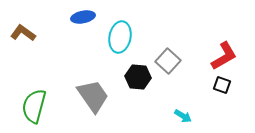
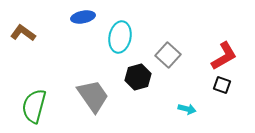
gray square: moved 6 px up
black hexagon: rotated 20 degrees counterclockwise
cyan arrow: moved 4 px right, 7 px up; rotated 18 degrees counterclockwise
